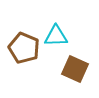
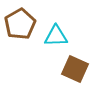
brown pentagon: moved 4 px left, 24 px up; rotated 20 degrees clockwise
